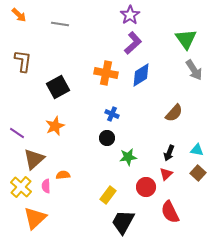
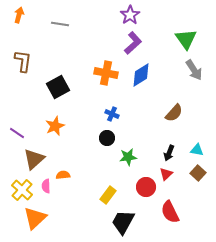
orange arrow: rotated 119 degrees counterclockwise
yellow cross: moved 1 px right, 3 px down
